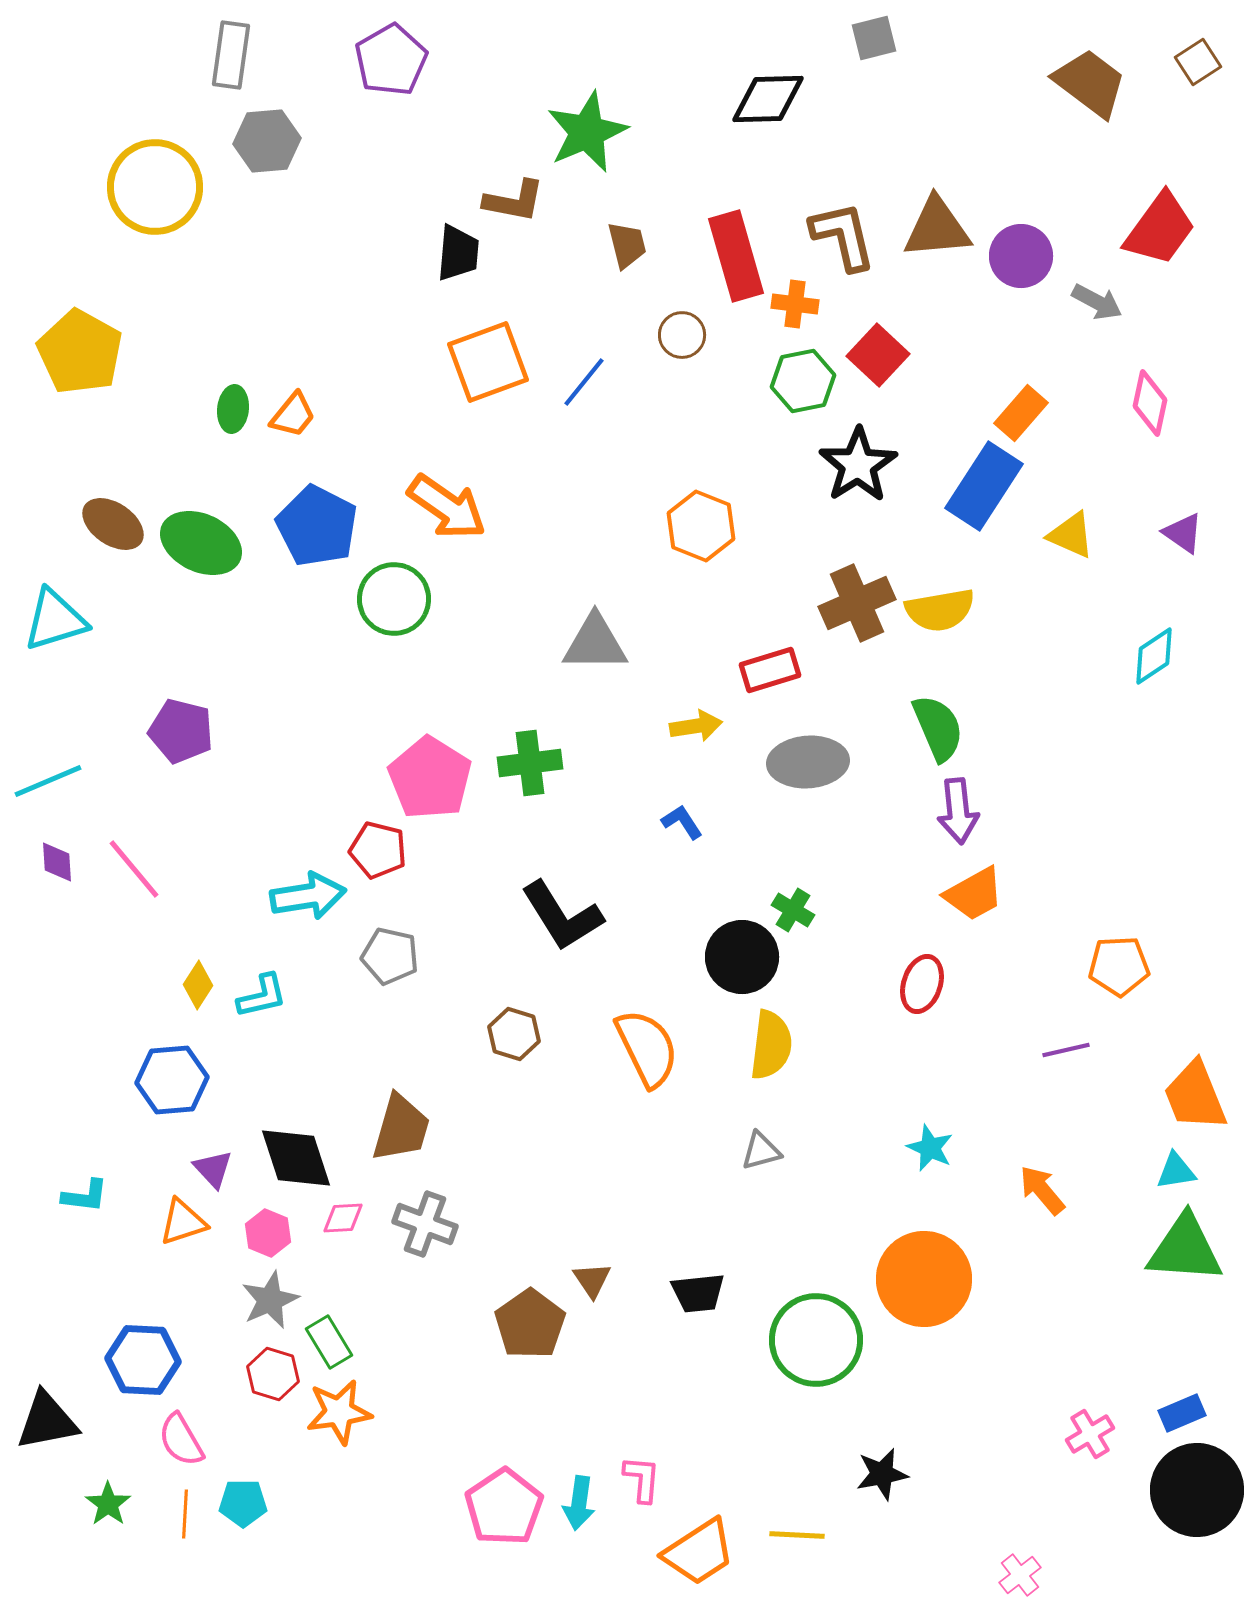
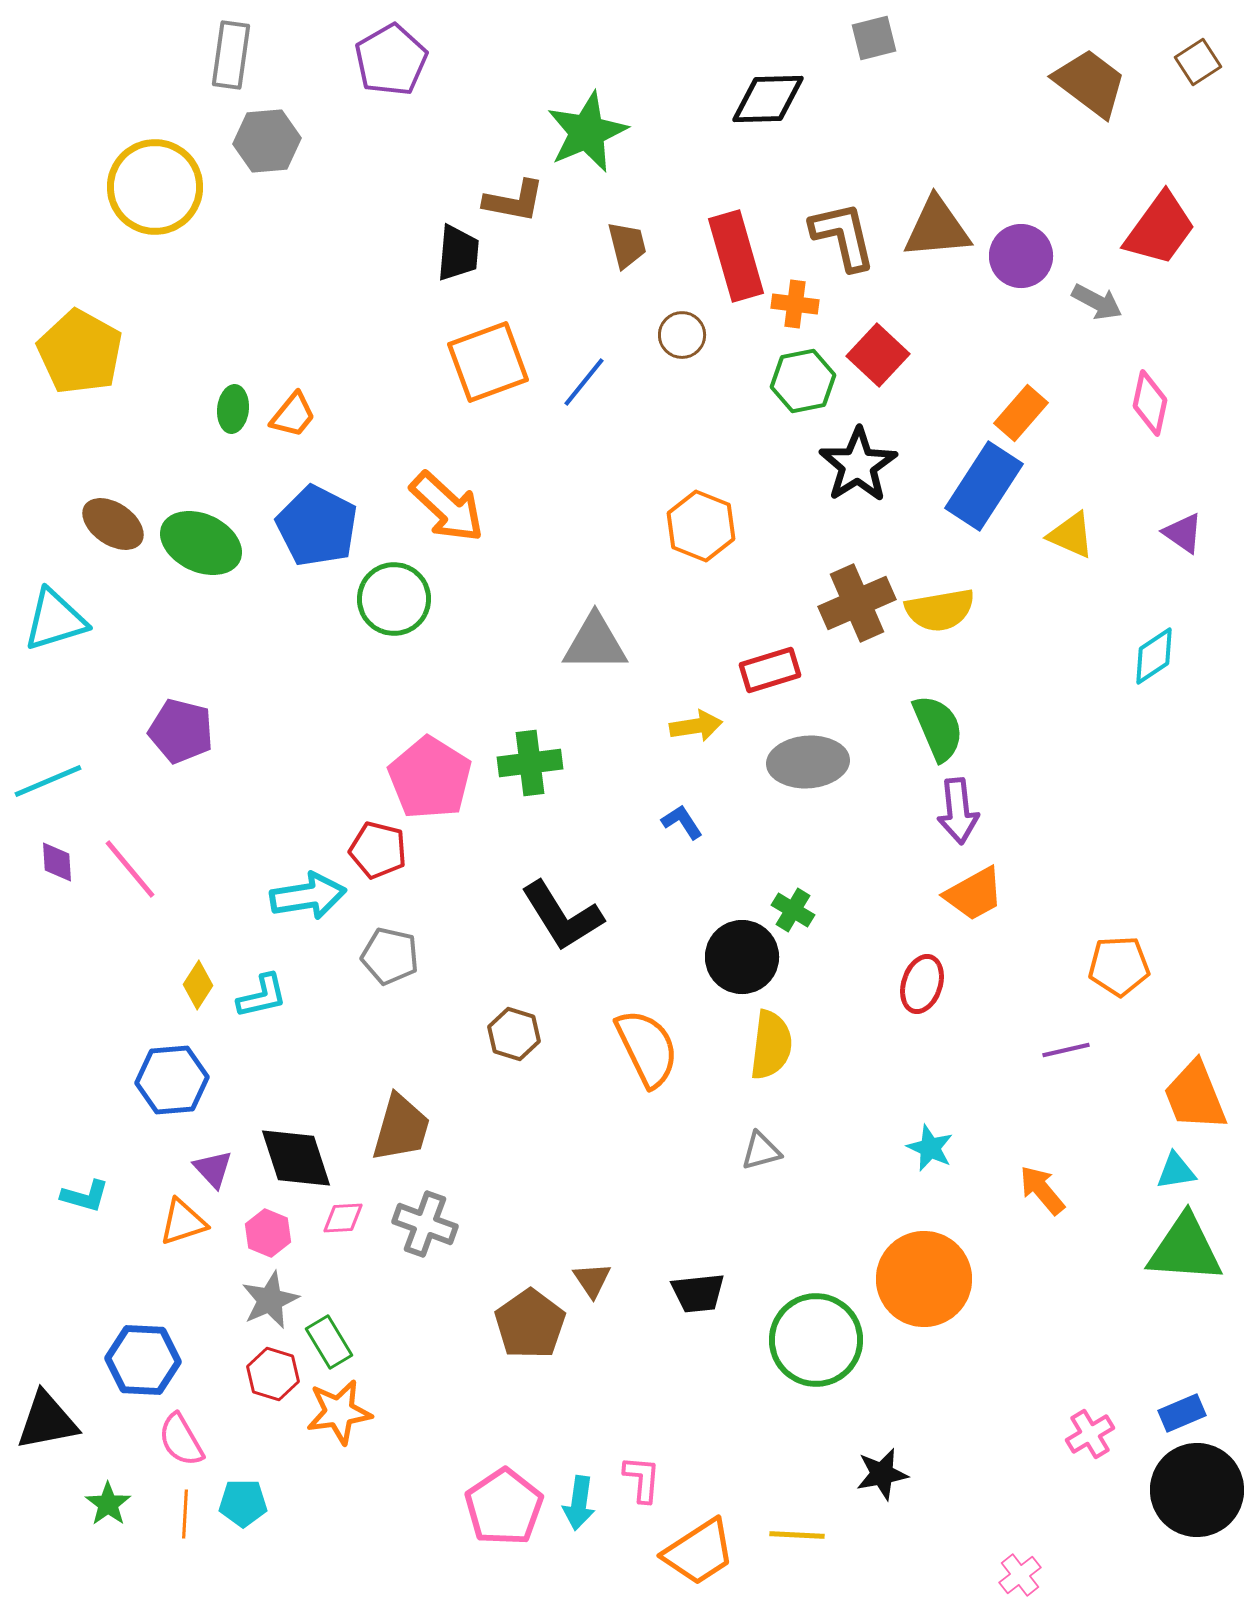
orange arrow at (447, 507): rotated 8 degrees clockwise
pink line at (134, 869): moved 4 px left
cyan L-shape at (85, 1196): rotated 9 degrees clockwise
